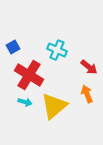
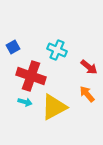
red cross: moved 2 px right, 1 px down; rotated 12 degrees counterclockwise
orange arrow: rotated 18 degrees counterclockwise
yellow triangle: moved 1 px down; rotated 12 degrees clockwise
